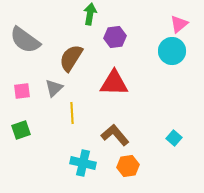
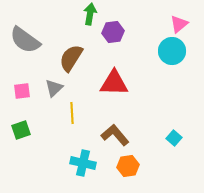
purple hexagon: moved 2 px left, 5 px up
